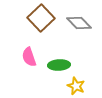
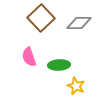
gray diamond: rotated 45 degrees counterclockwise
